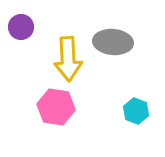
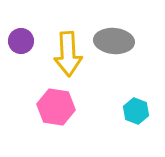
purple circle: moved 14 px down
gray ellipse: moved 1 px right, 1 px up
yellow arrow: moved 5 px up
